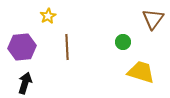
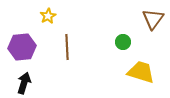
black arrow: moved 1 px left
